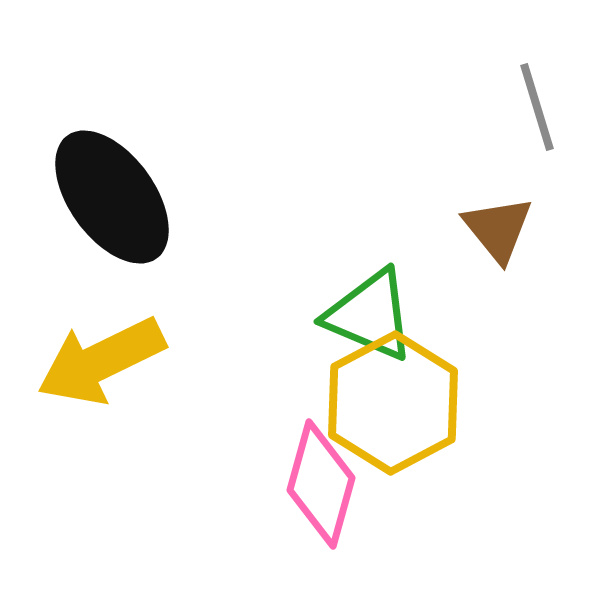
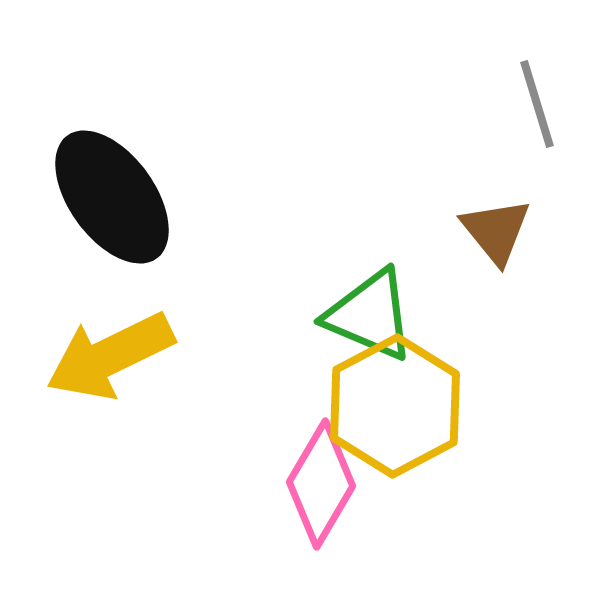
gray line: moved 3 px up
brown triangle: moved 2 px left, 2 px down
yellow arrow: moved 9 px right, 5 px up
yellow hexagon: moved 2 px right, 3 px down
pink diamond: rotated 15 degrees clockwise
